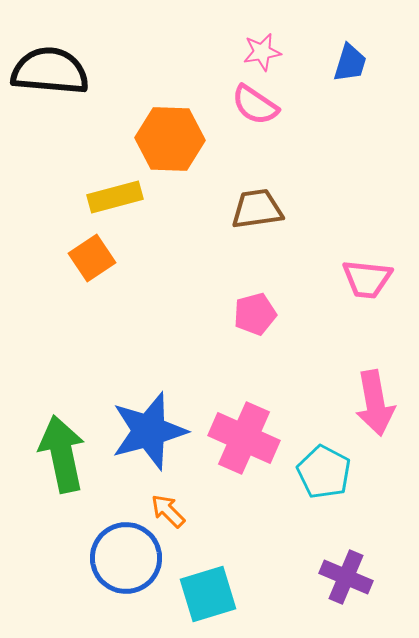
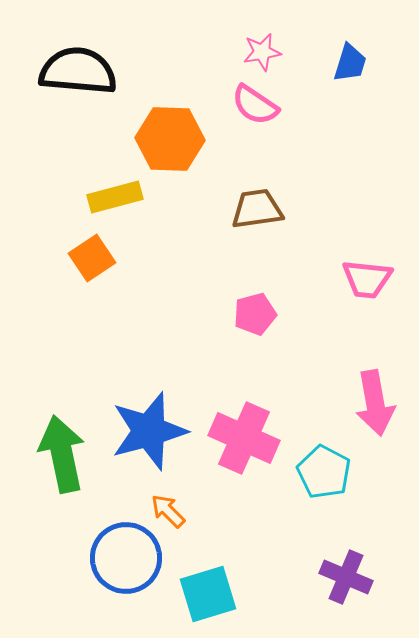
black semicircle: moved 28 px right
